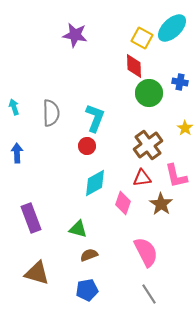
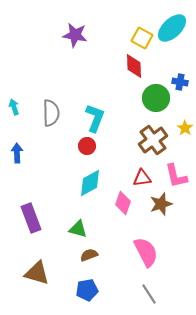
green circle: moved 7 px right, 5 px down
brown cross: moved 5 px right, 5 px up
cyan diamond: moved 5 px left
brown star: rotated 20 degrees clockwise
